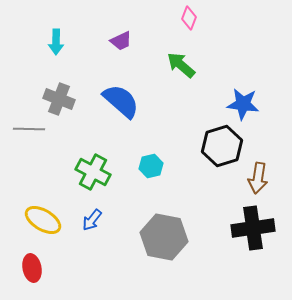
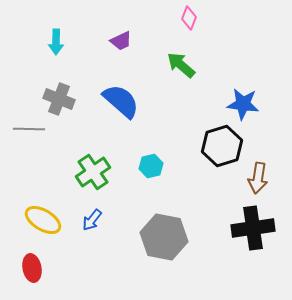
green cross: rotated 28 degrees clockwise
